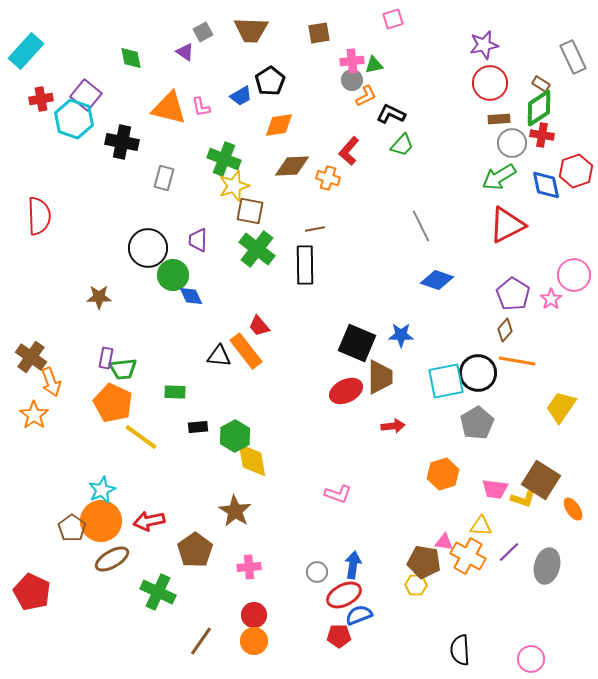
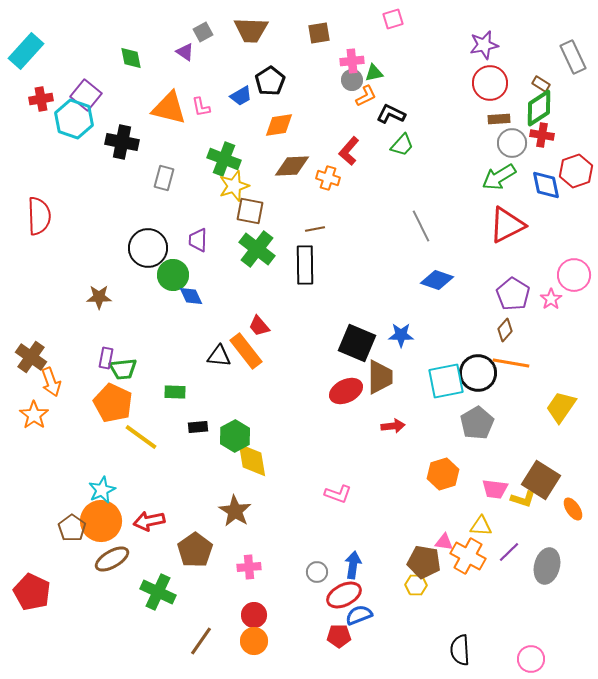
green triangle at (374, 65): moved 8 px down
orange line at (517, 361): moved 6 px left, 2 px down
